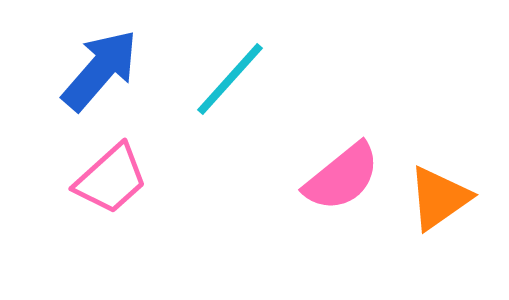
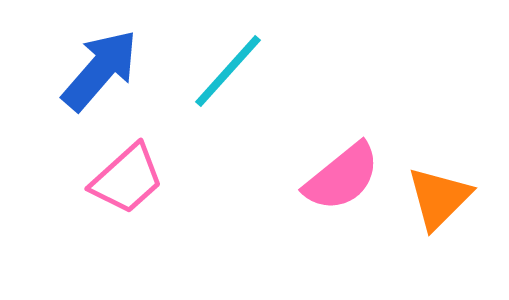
cyan line: moved 2 px left, 8 px up
pink trapezoid: moved 16 px right
orange triangle: rotated 10 degrees counterclockwise
